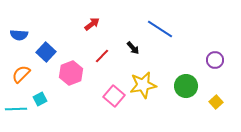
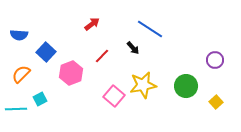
blue line: moved 10 px left
